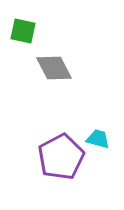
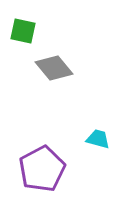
gray diamond: rotated 12 degrees counterclockwise
purple pentagon: moved 19 px left, 12 px down
